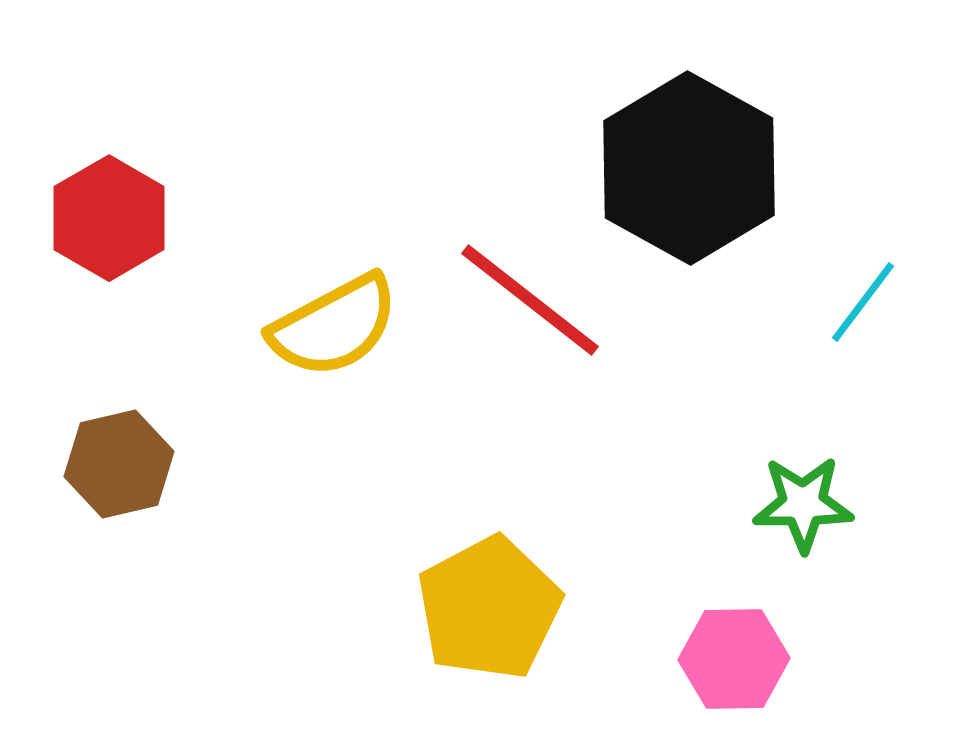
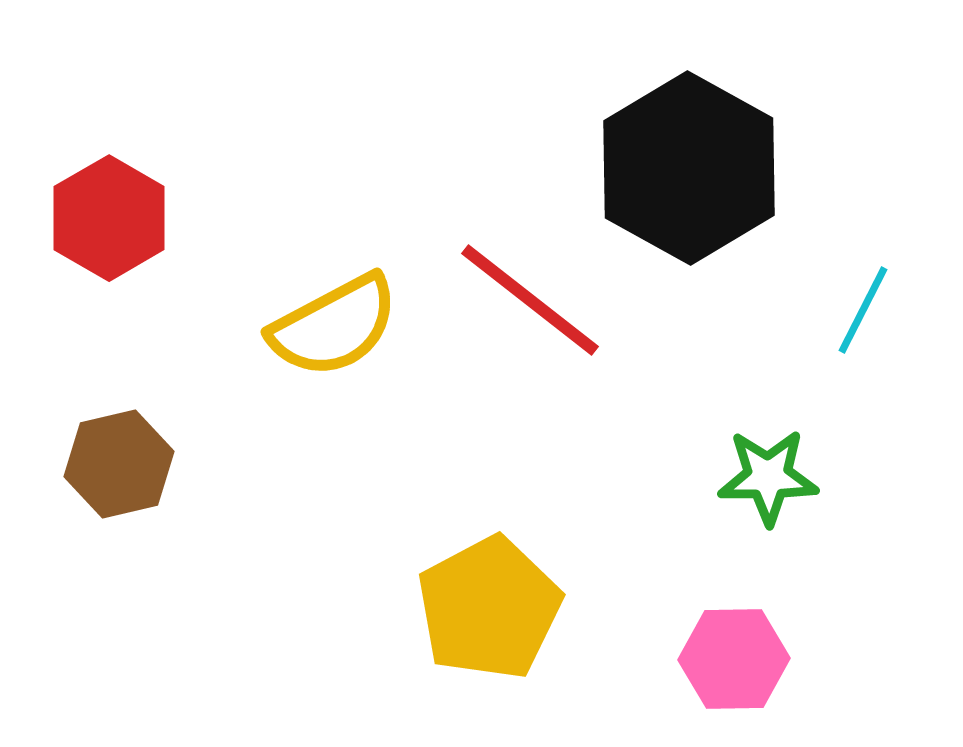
cyan line: moved 8 px down; rotated 10 degrees counterclockwise
green star: moved 35 px left, 27 px up
